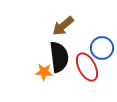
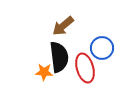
red ellipse: moved 2 px left, 1 px down; rotated 12 degrees clockwise
